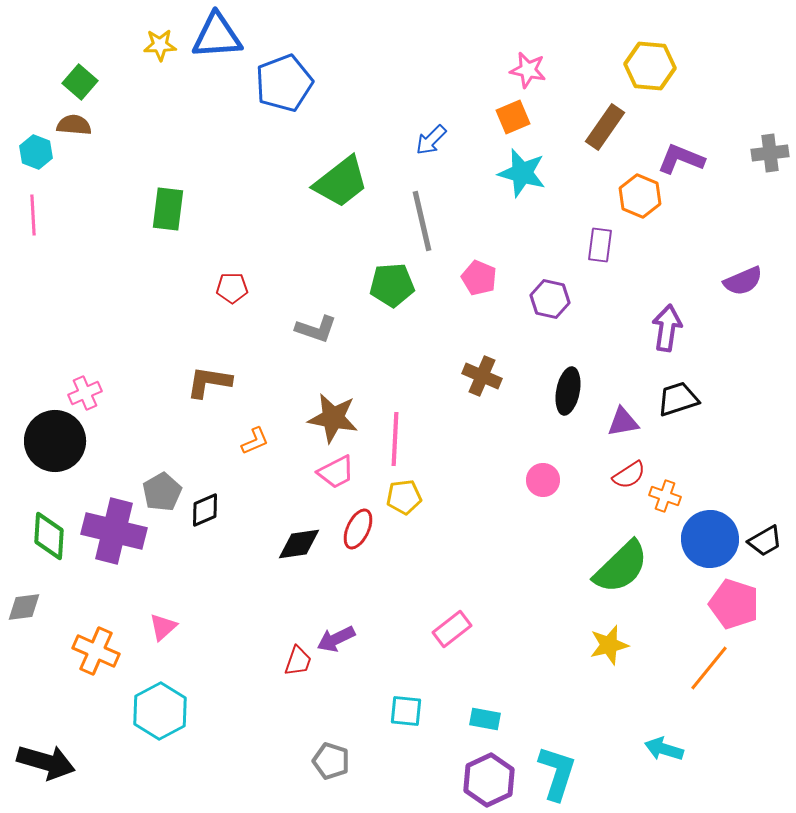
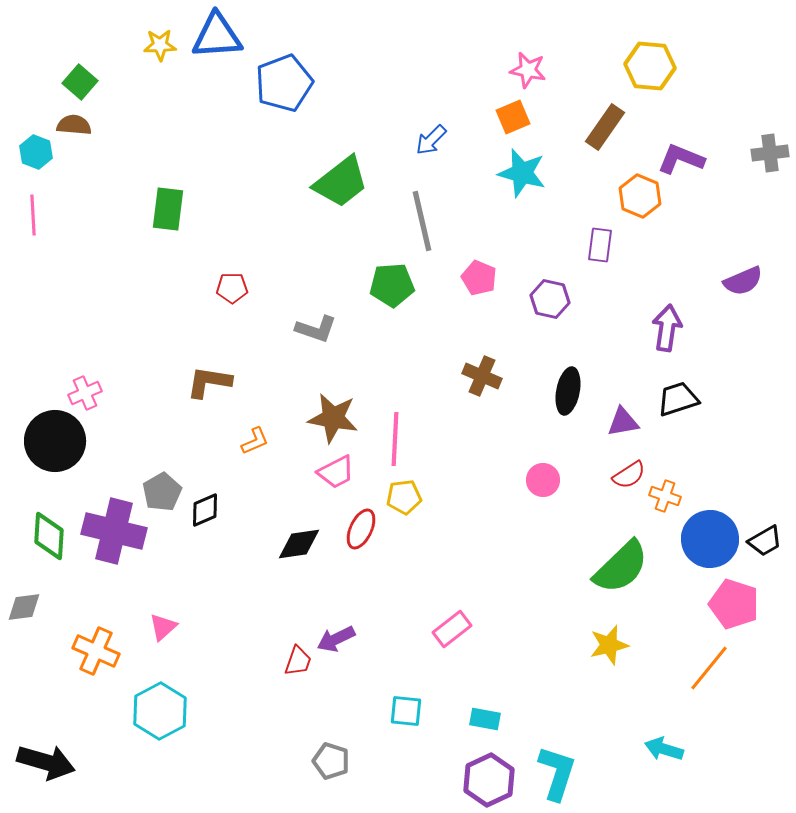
red ellipse at (358, 529): moved 3 px right
